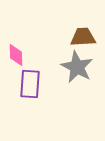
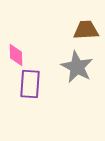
brown trapezoid: moved 3 px right, 7 px up
